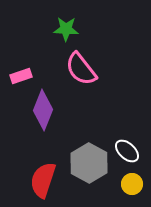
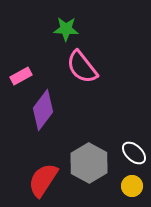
pink semicircle: moved 1 px right, 2 px up
pink rectangle: rotated 10 degrees counterclockwise
purple diamond: rotated 15 degrees clockwise
white ellipse: moved 7 px right, 2 px down
red semicircle: rotated 15 degrees clockwise
yellow circle: moved 2 px down
